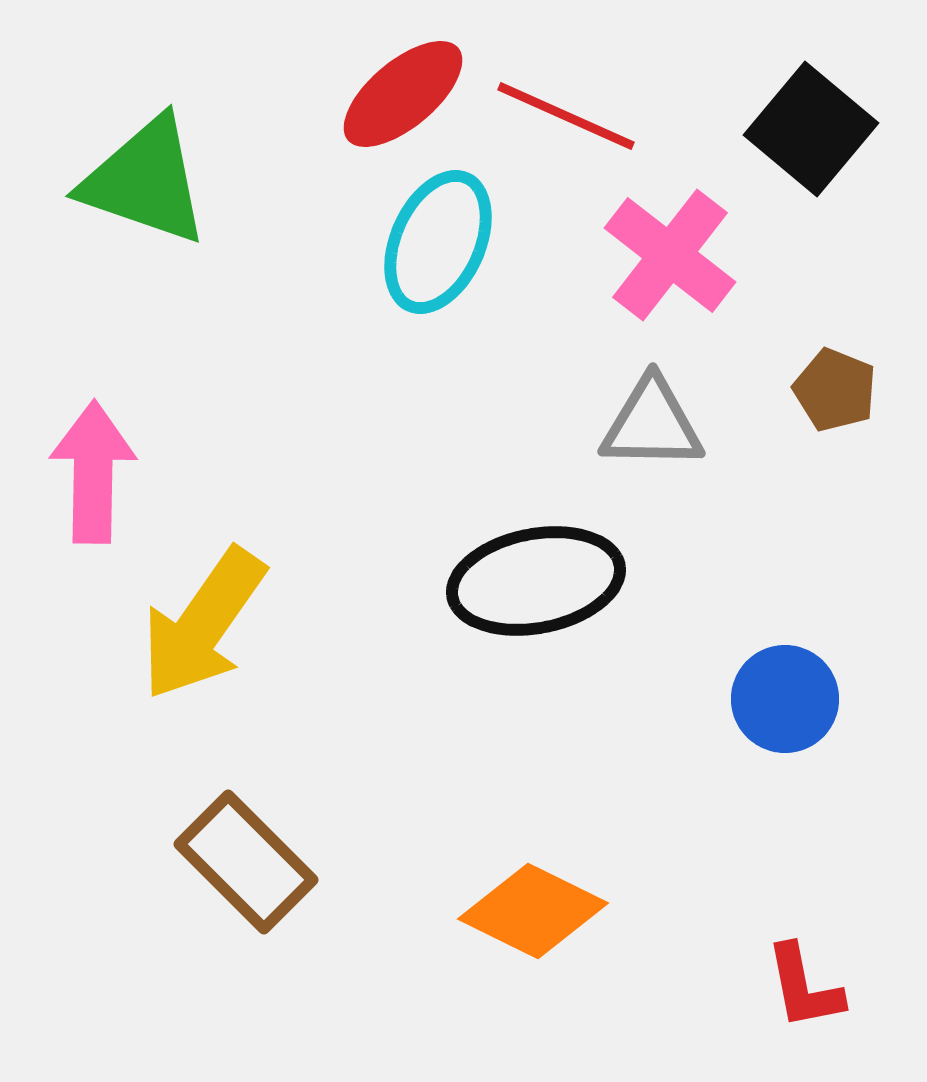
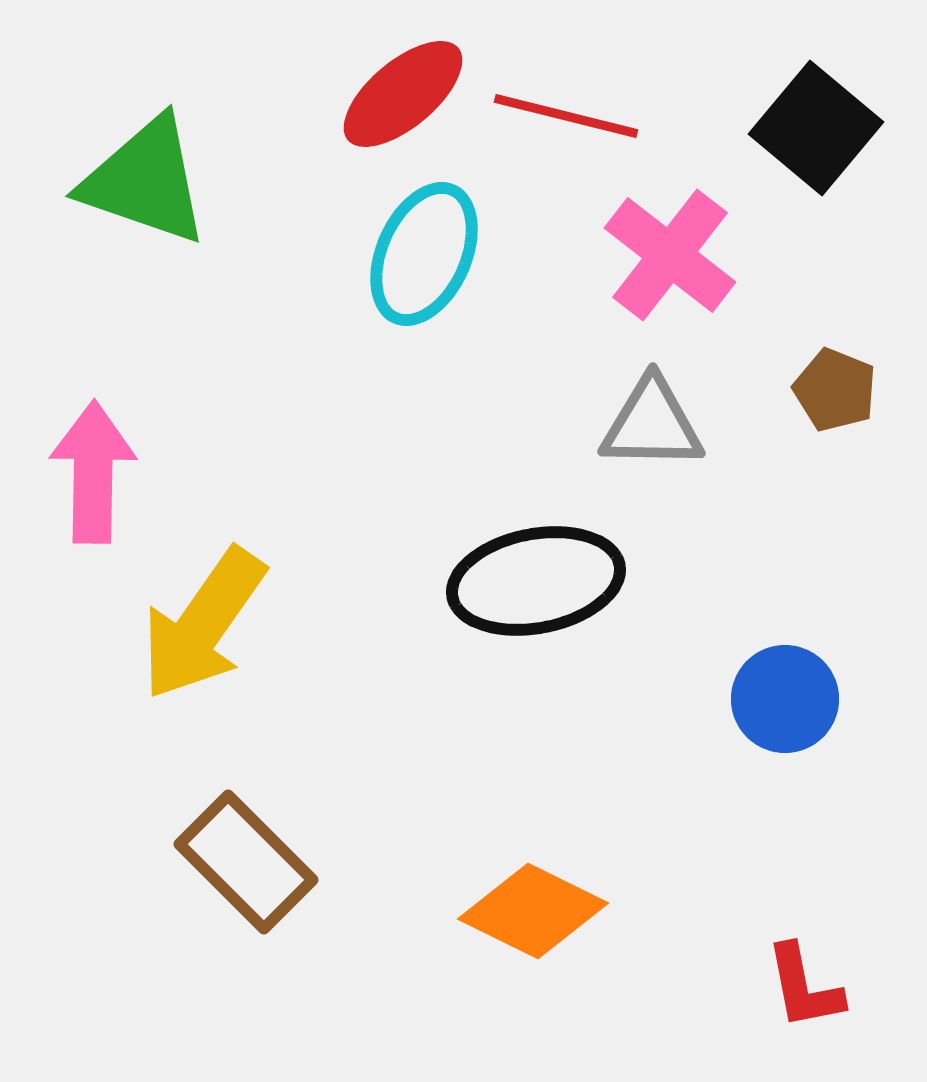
red line: rotated 10 degrees counterclockwise
black square: moved 5 px right, 1 px up
cyan ellipse: moved 14 px left, 12 px down
